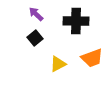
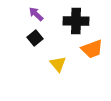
orange trapezoid: moved 9 px up
yellow triangle: rotated 42 degrees counterclockwise
